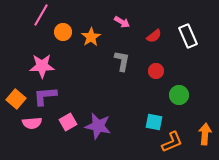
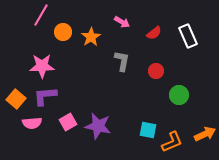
red semicircle: moved 3 px up
cyan square: moved 6 px left, 8 px down
orange arrow: rotated 60 degrees clockwise
